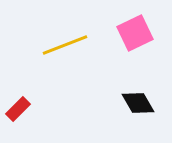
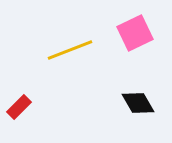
yellow line: moved 5 px right, 5 px down
red rectangle: moved 1 px right, 2 px up
